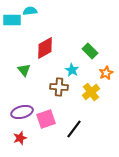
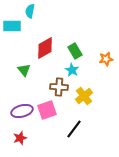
cyan semicircle: rotated 72 degrees counterclockwise
cyan rectangle: moved 6 px down
green rectangle: moved 15 px left; rotated 14 degrees clockwise
orange star: moved 14 px up; rotated 16 degrees clockwise
yellow cross: moved 7 px left, 4 px down
purple ellipse: moved 1 px up
pink square: moved 1 px right, 9 px up
